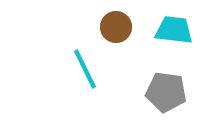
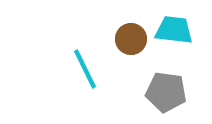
brown circle: moved 15 px right, 12 px down
